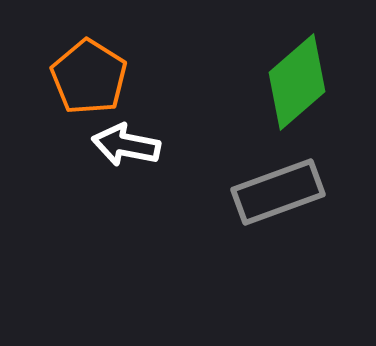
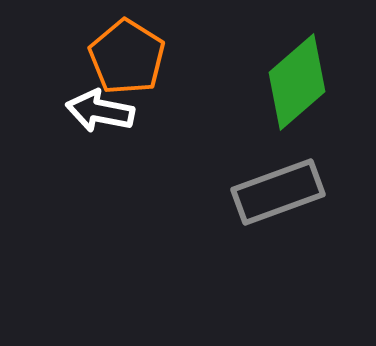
orange pentagon: moved 38 px right, 20 px up
white arrow: moved 26 px left, 34 px up
